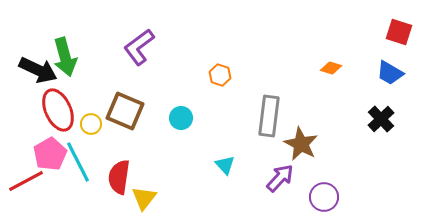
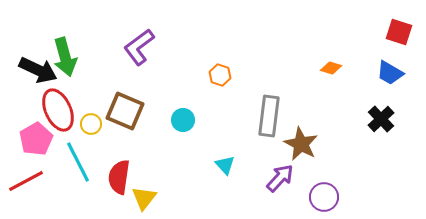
cyan circle: moved 2 px right, 2 px down
pink pentagon: moved 14 px left, 15 px up
